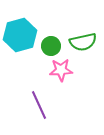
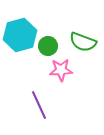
green semicircle: rotated 32 degrees clockwise
green circle: moved 3 px left
